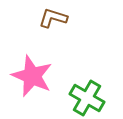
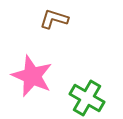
brown L-shape: moved 1 px right, 1 px down
